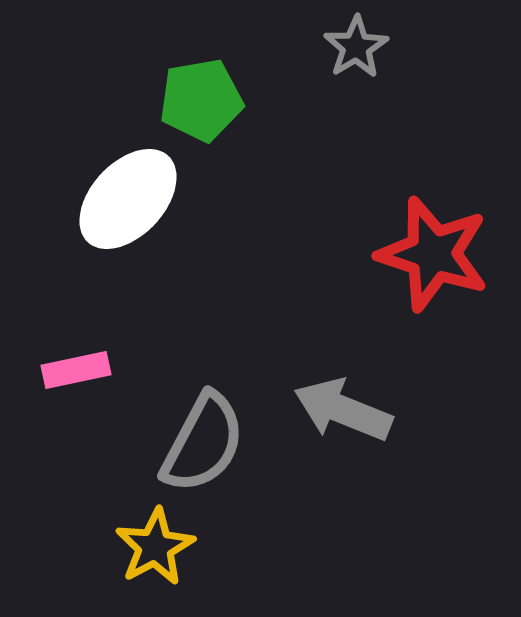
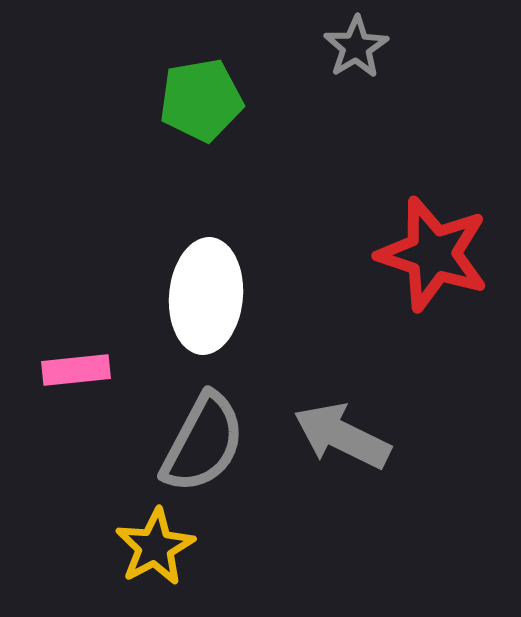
white ellipse: moved 78 px right, 97 px down; rotated 38 degrees counterclockwise
pink rectangle: rotated 6 degrees clockwise
gray arrow: moved 1 px left, 26 px down; rotated 4 degrees clockwise
